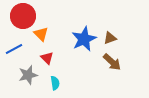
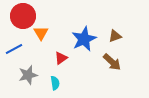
orange triangle: moved 1 px up; rotated 14 degrees clockwise
brown triangle: moved 5 px right, 2 px up
red triangle: moved 14 px right; rotated 40 degrees clockwise
